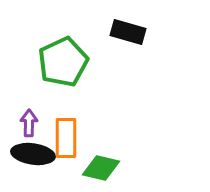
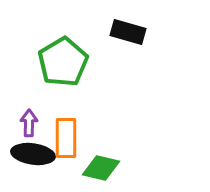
green pentagon: rotated 6 degrees counterclockwise
